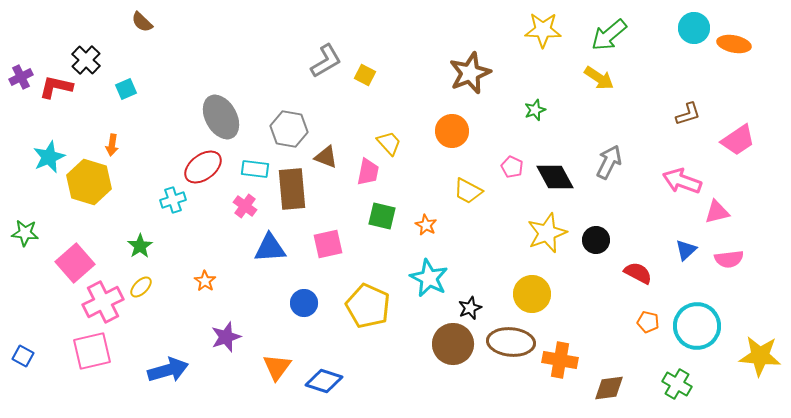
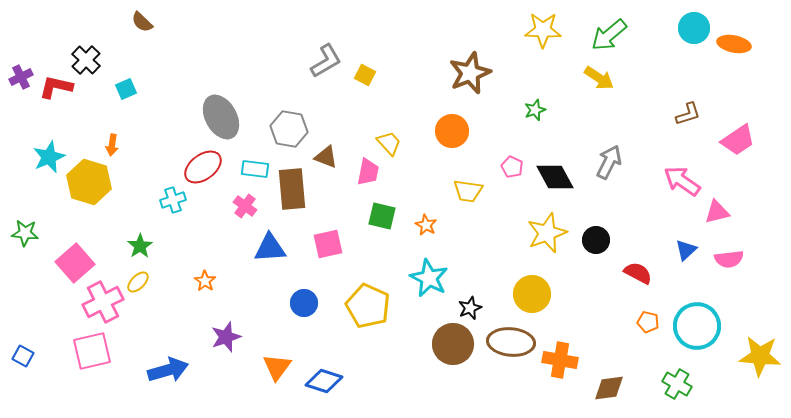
pink arrow at (682, 181): rotated 15 degrees clockwise
yellow trapezoid at (468, 191): rotated 20 degrees counterclockwise
yellow ellipse at (141, 287): moved 3 px left, 5 px up
